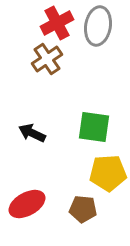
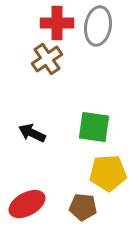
red cross: rotated 28 degrees clockwise
brown pentagon: moved 2 px up
